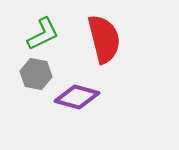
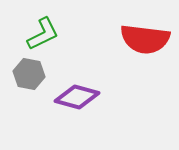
red semicircle: moved 41 px right; rotated 111 degrees clockwise
gray hexagon: moved 7 px left
